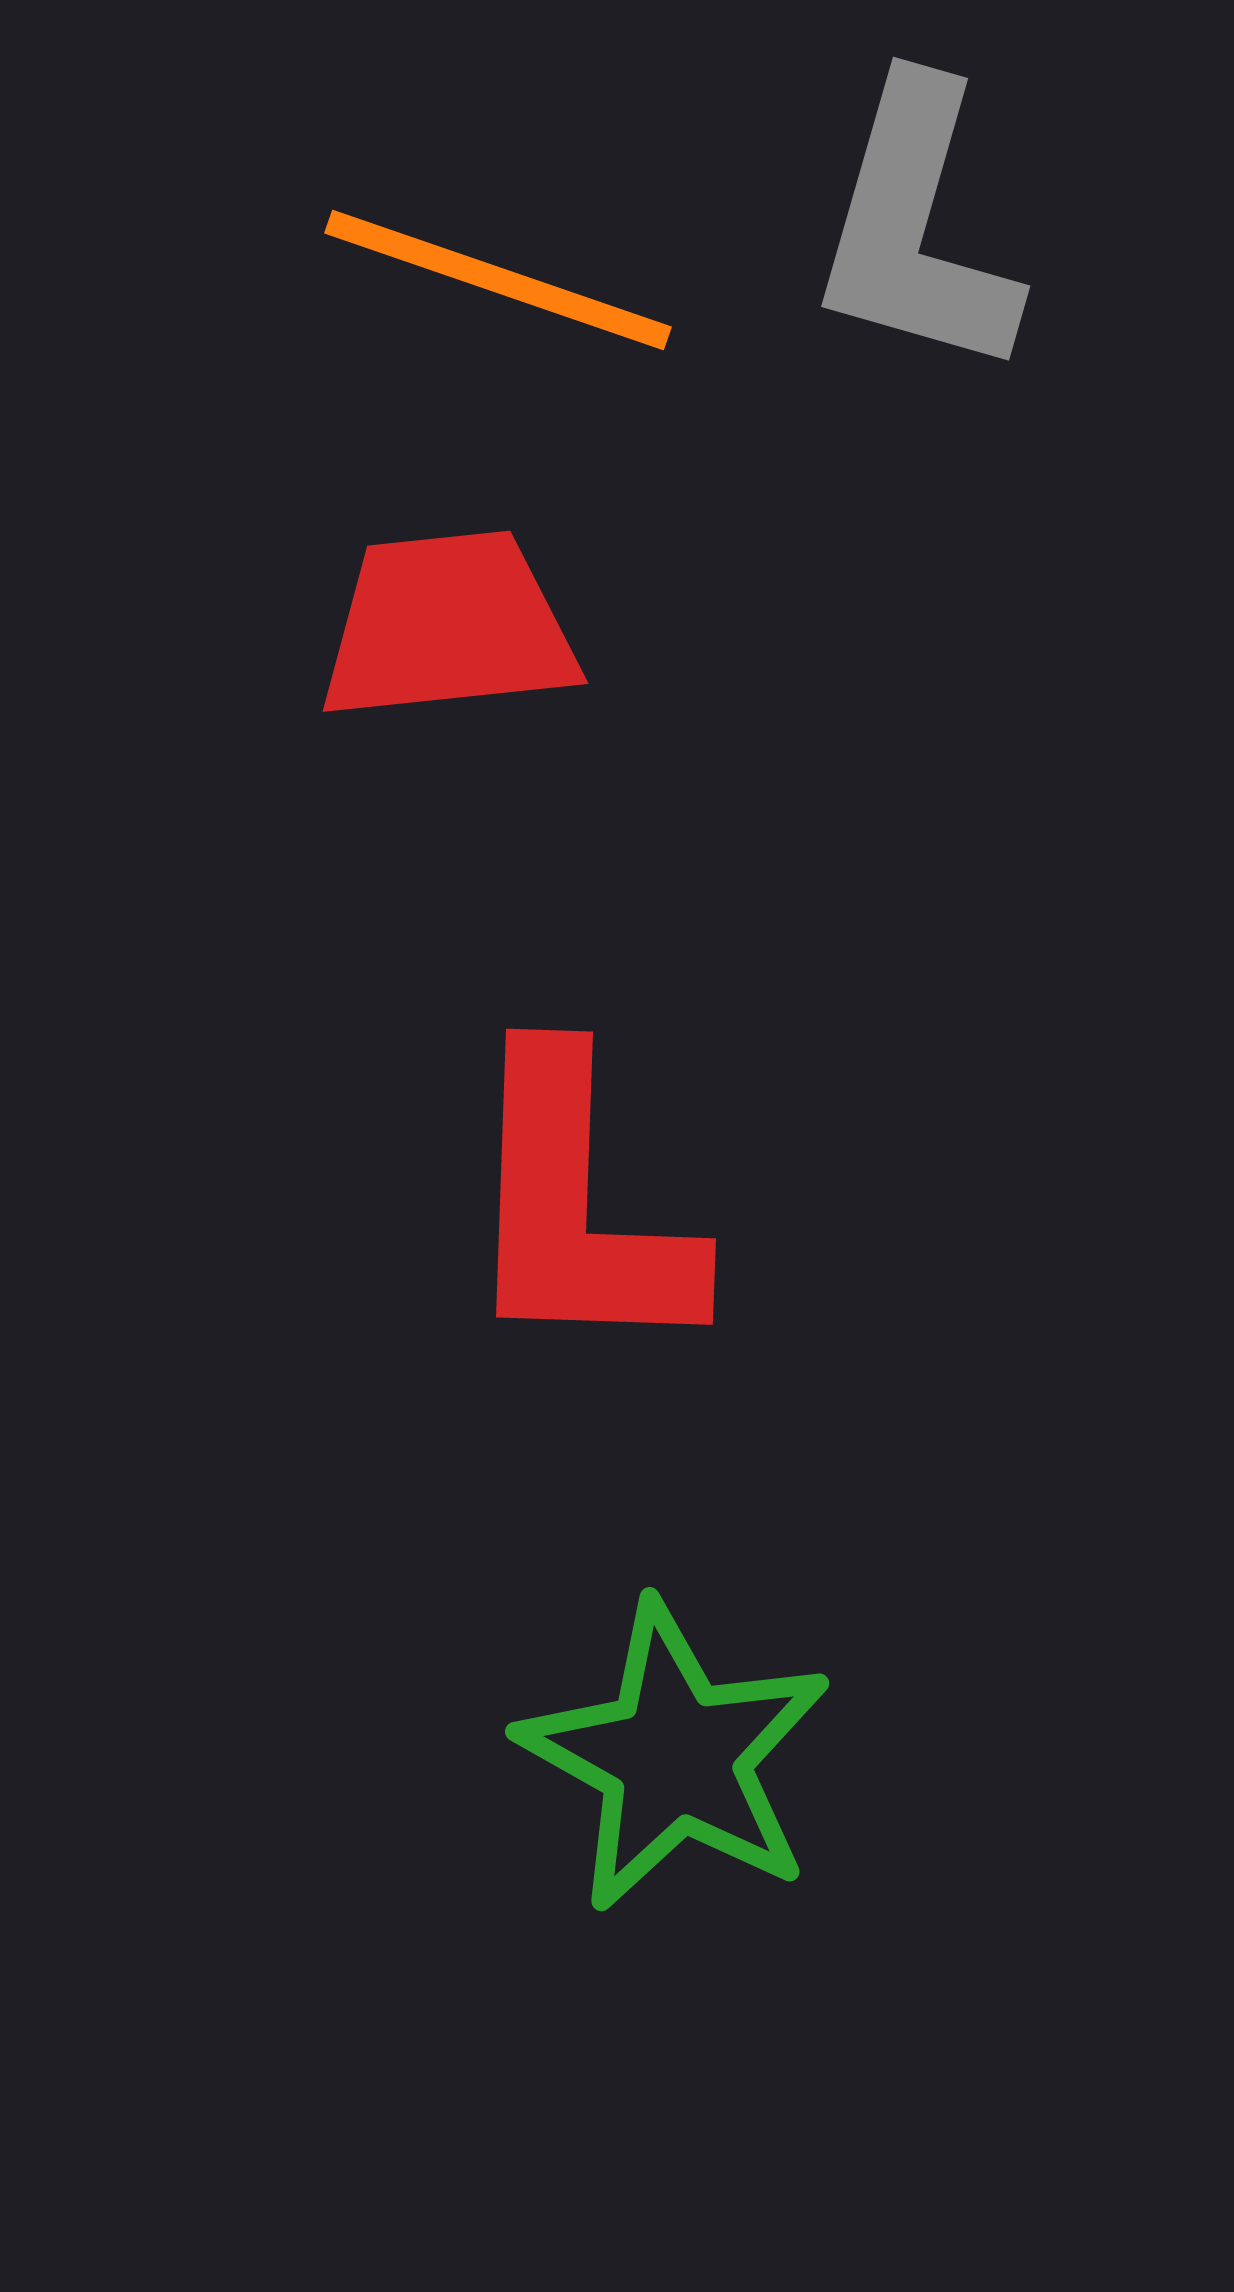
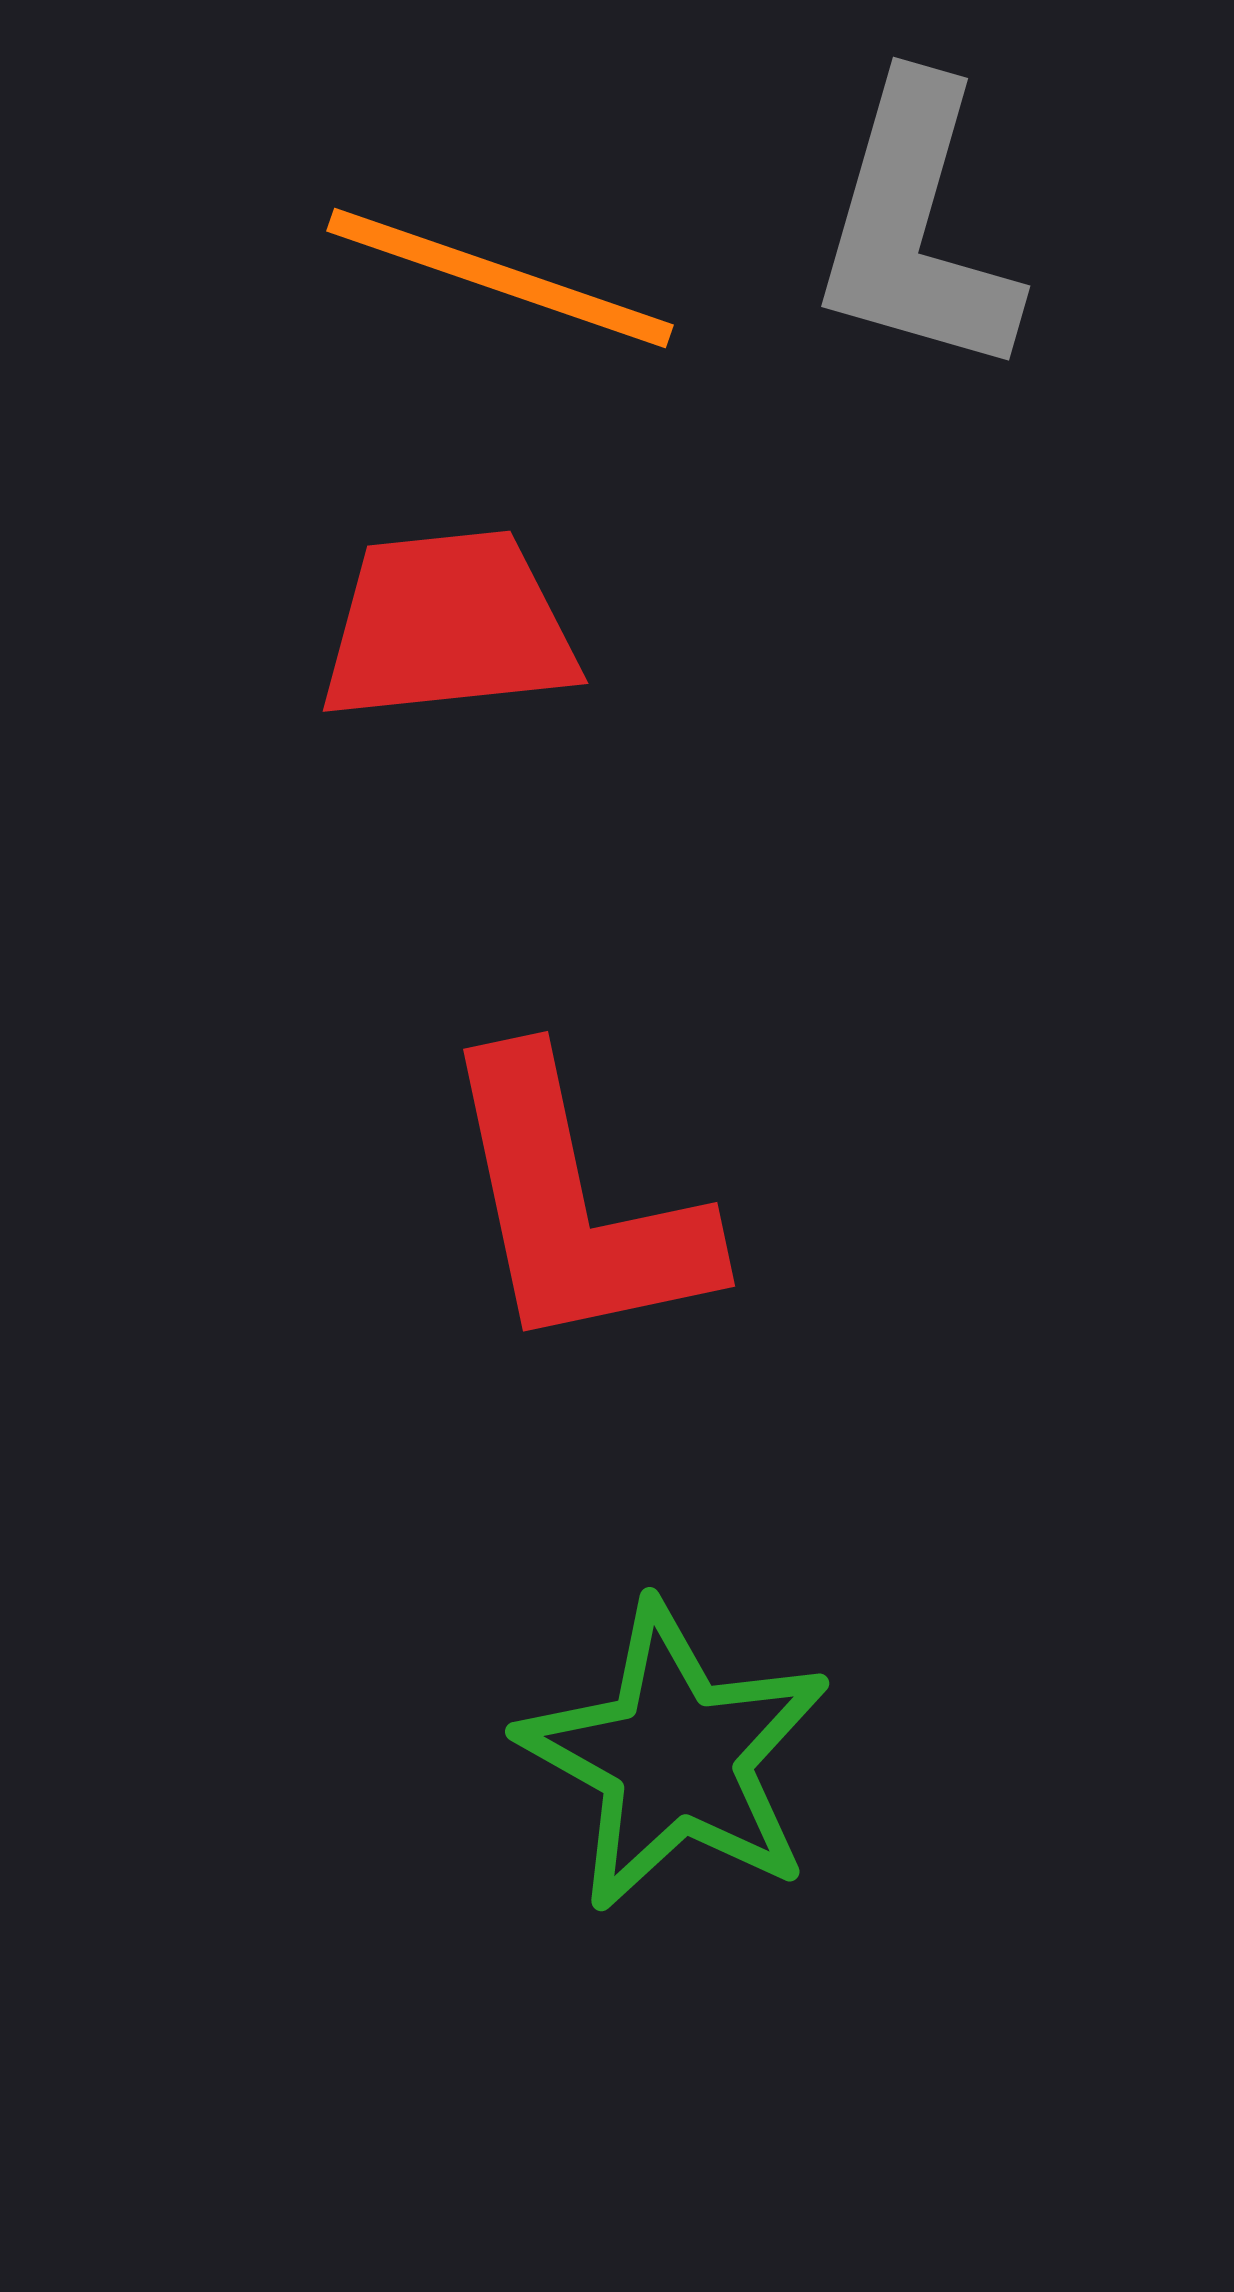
orange line: moved 2 px right, 2 px up
red L-shape: moved 2 px left, 2 px up; rotated 14 degrees counterclockwise
